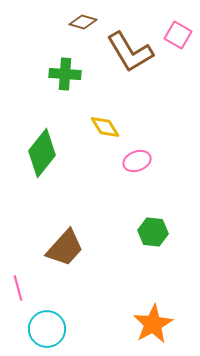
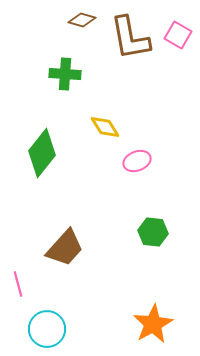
brown diamond: moved 1 px left, 2 px up
brown L-shape: moved 14 px up; rotated 21 degrees clockwise
pink line: moved 4 px up
